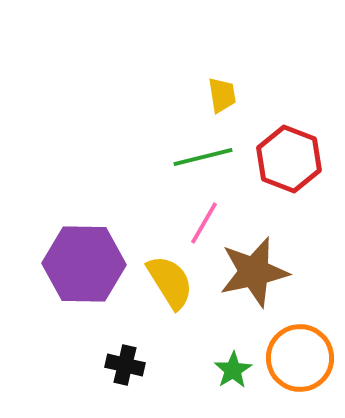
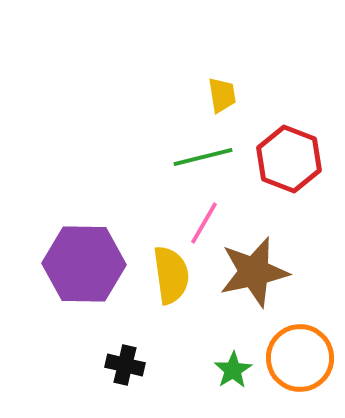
yellow semicircle: moved 1 px right, 7 px up; rotated 24 degrees clockwise
